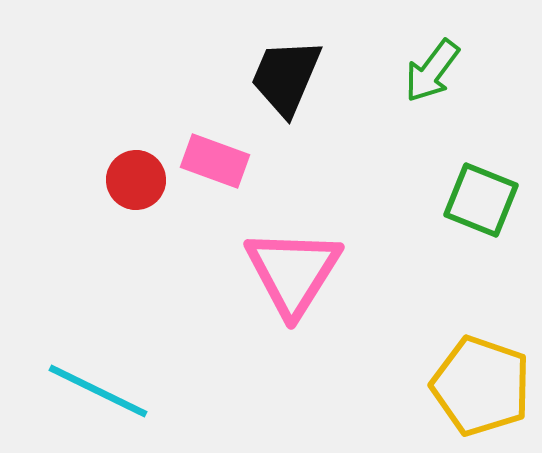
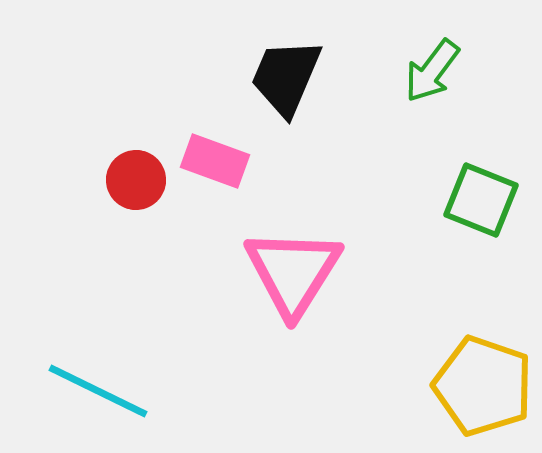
yellow pentagon: moved 2 px right
